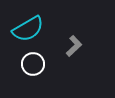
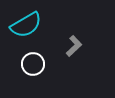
cyan semicircle: moved 2 px left, 4 px up
